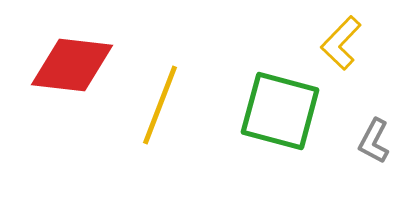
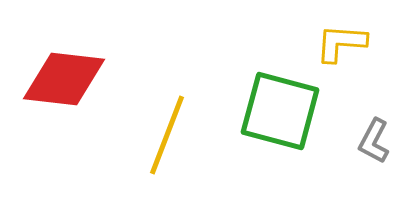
yellow L-shape: rotated 50 degrees clockwise
red diamond: moved 8 px left, 14 px down
yellow line: moved 7 px right, 30 px down
